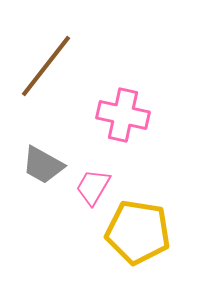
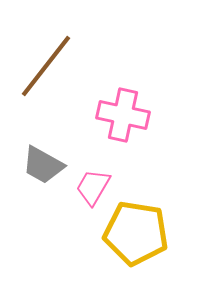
yellow pentagon: moved 2 px left, 1 px down
